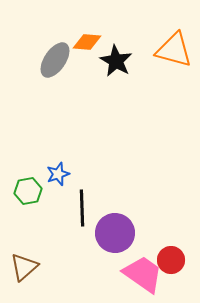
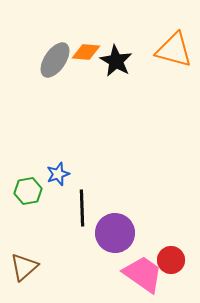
orange diamond: moved 1 px left, 10 px down
